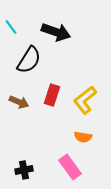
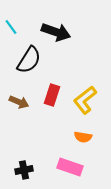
pink rectangle: rotated 35 degrees counterclockwise
